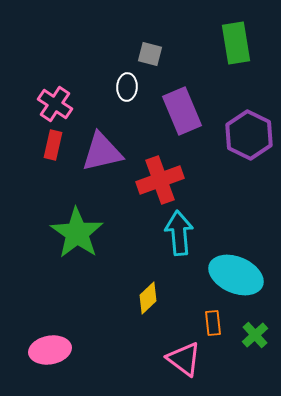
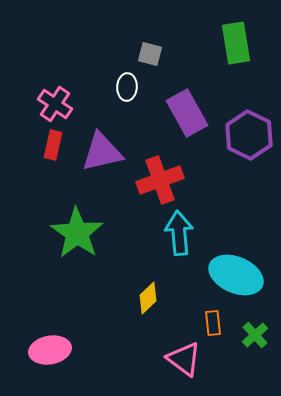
purple rectangle: moved 5 px right, 2 px down; rotated 6 degrees counterclockwise
